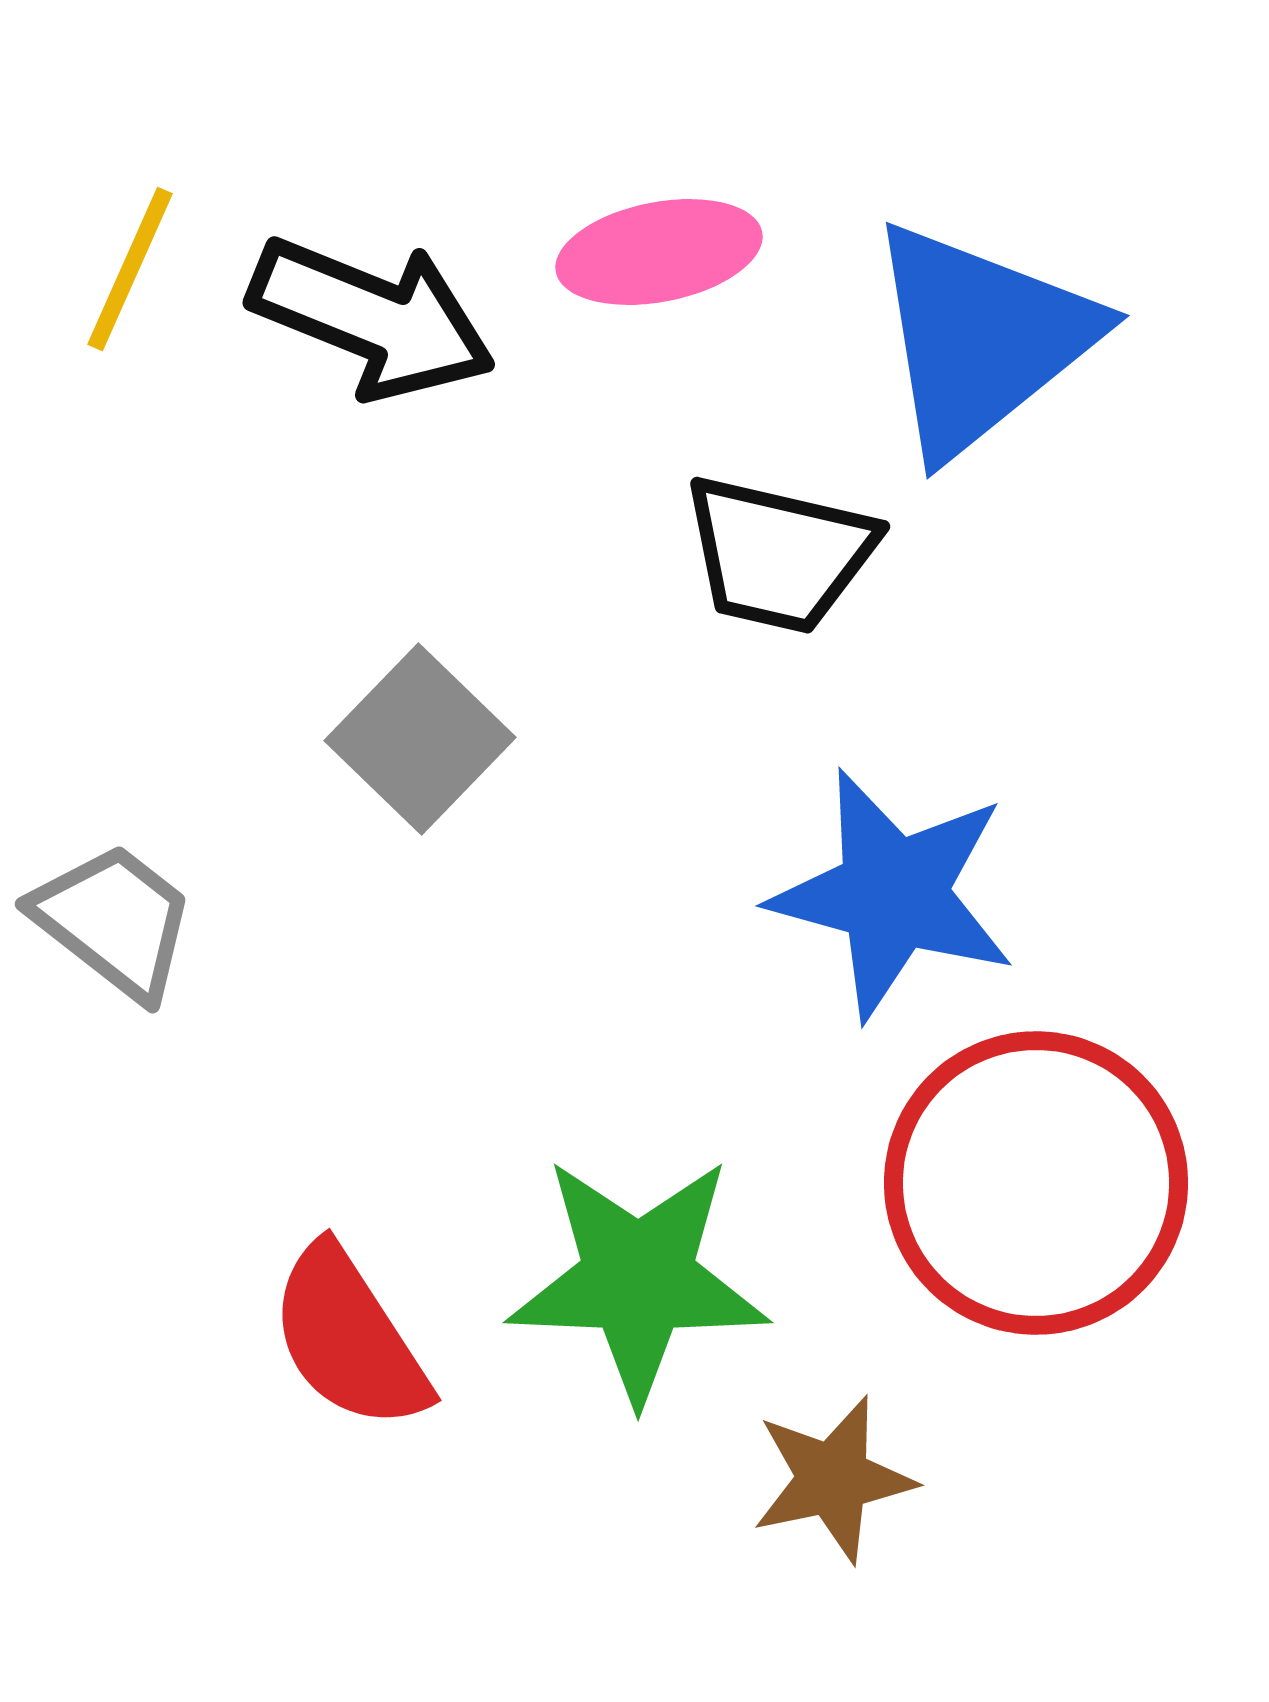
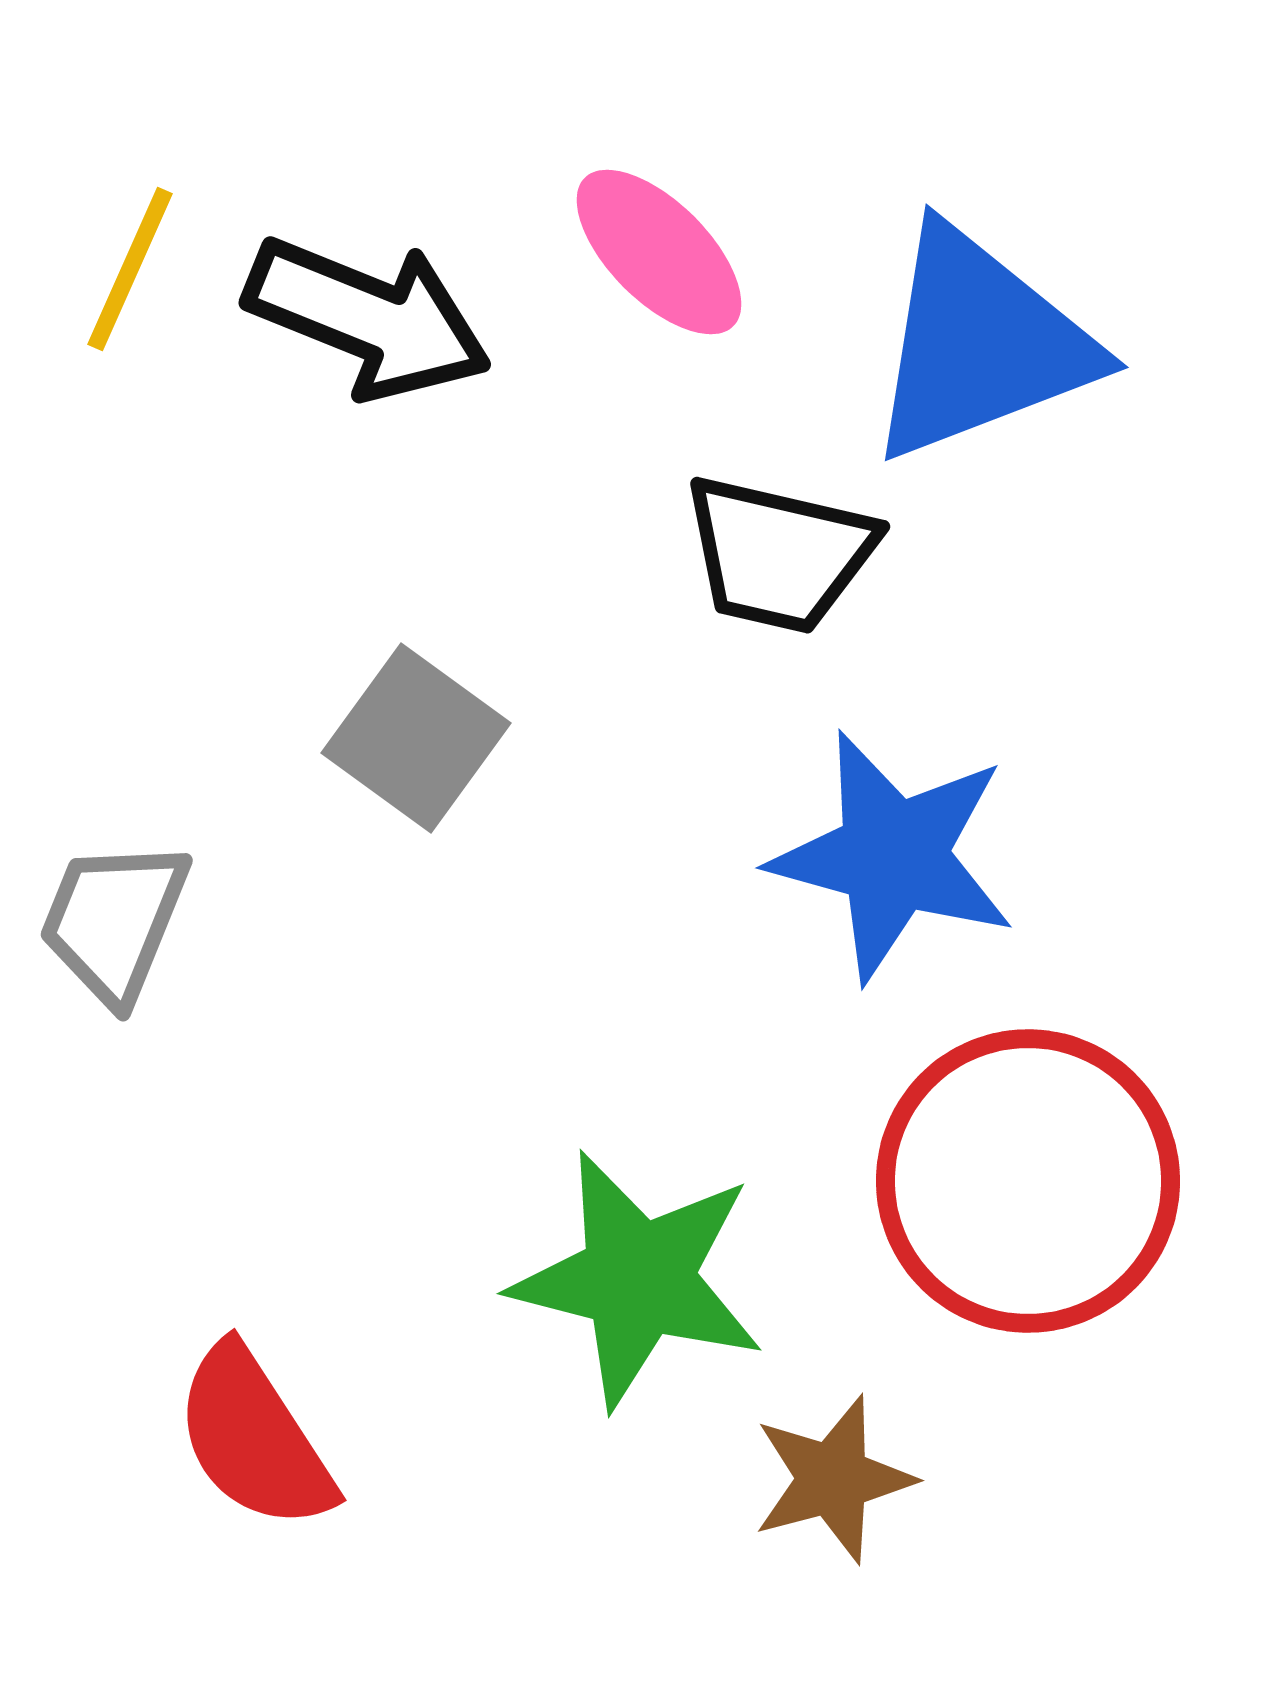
pink ellipse: rotated 56 degrees clockwise
black arrow: moved 4 px left
blue triangle: moved 1 px left, 5 px down; rotated 18 degrees clockwise
gray square: moved 4 px left, 1 px up; rotated 8 degrees counterclockwise
blue star: moved 38 px up
gray trapezoid: rotated 106 degrees counterclockwise
red circle: moved 8 px left, 2 px up
green star: rotated 12 degrees clockwise
red semicircle: moved 95 px left, 100 px down
brown star: rotated 3 degrees counterclockwise
